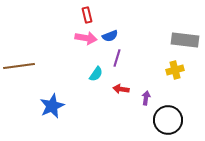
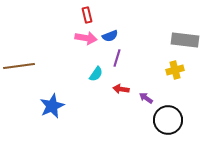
purple arrow: rotated 64 degrees counterclockwise
